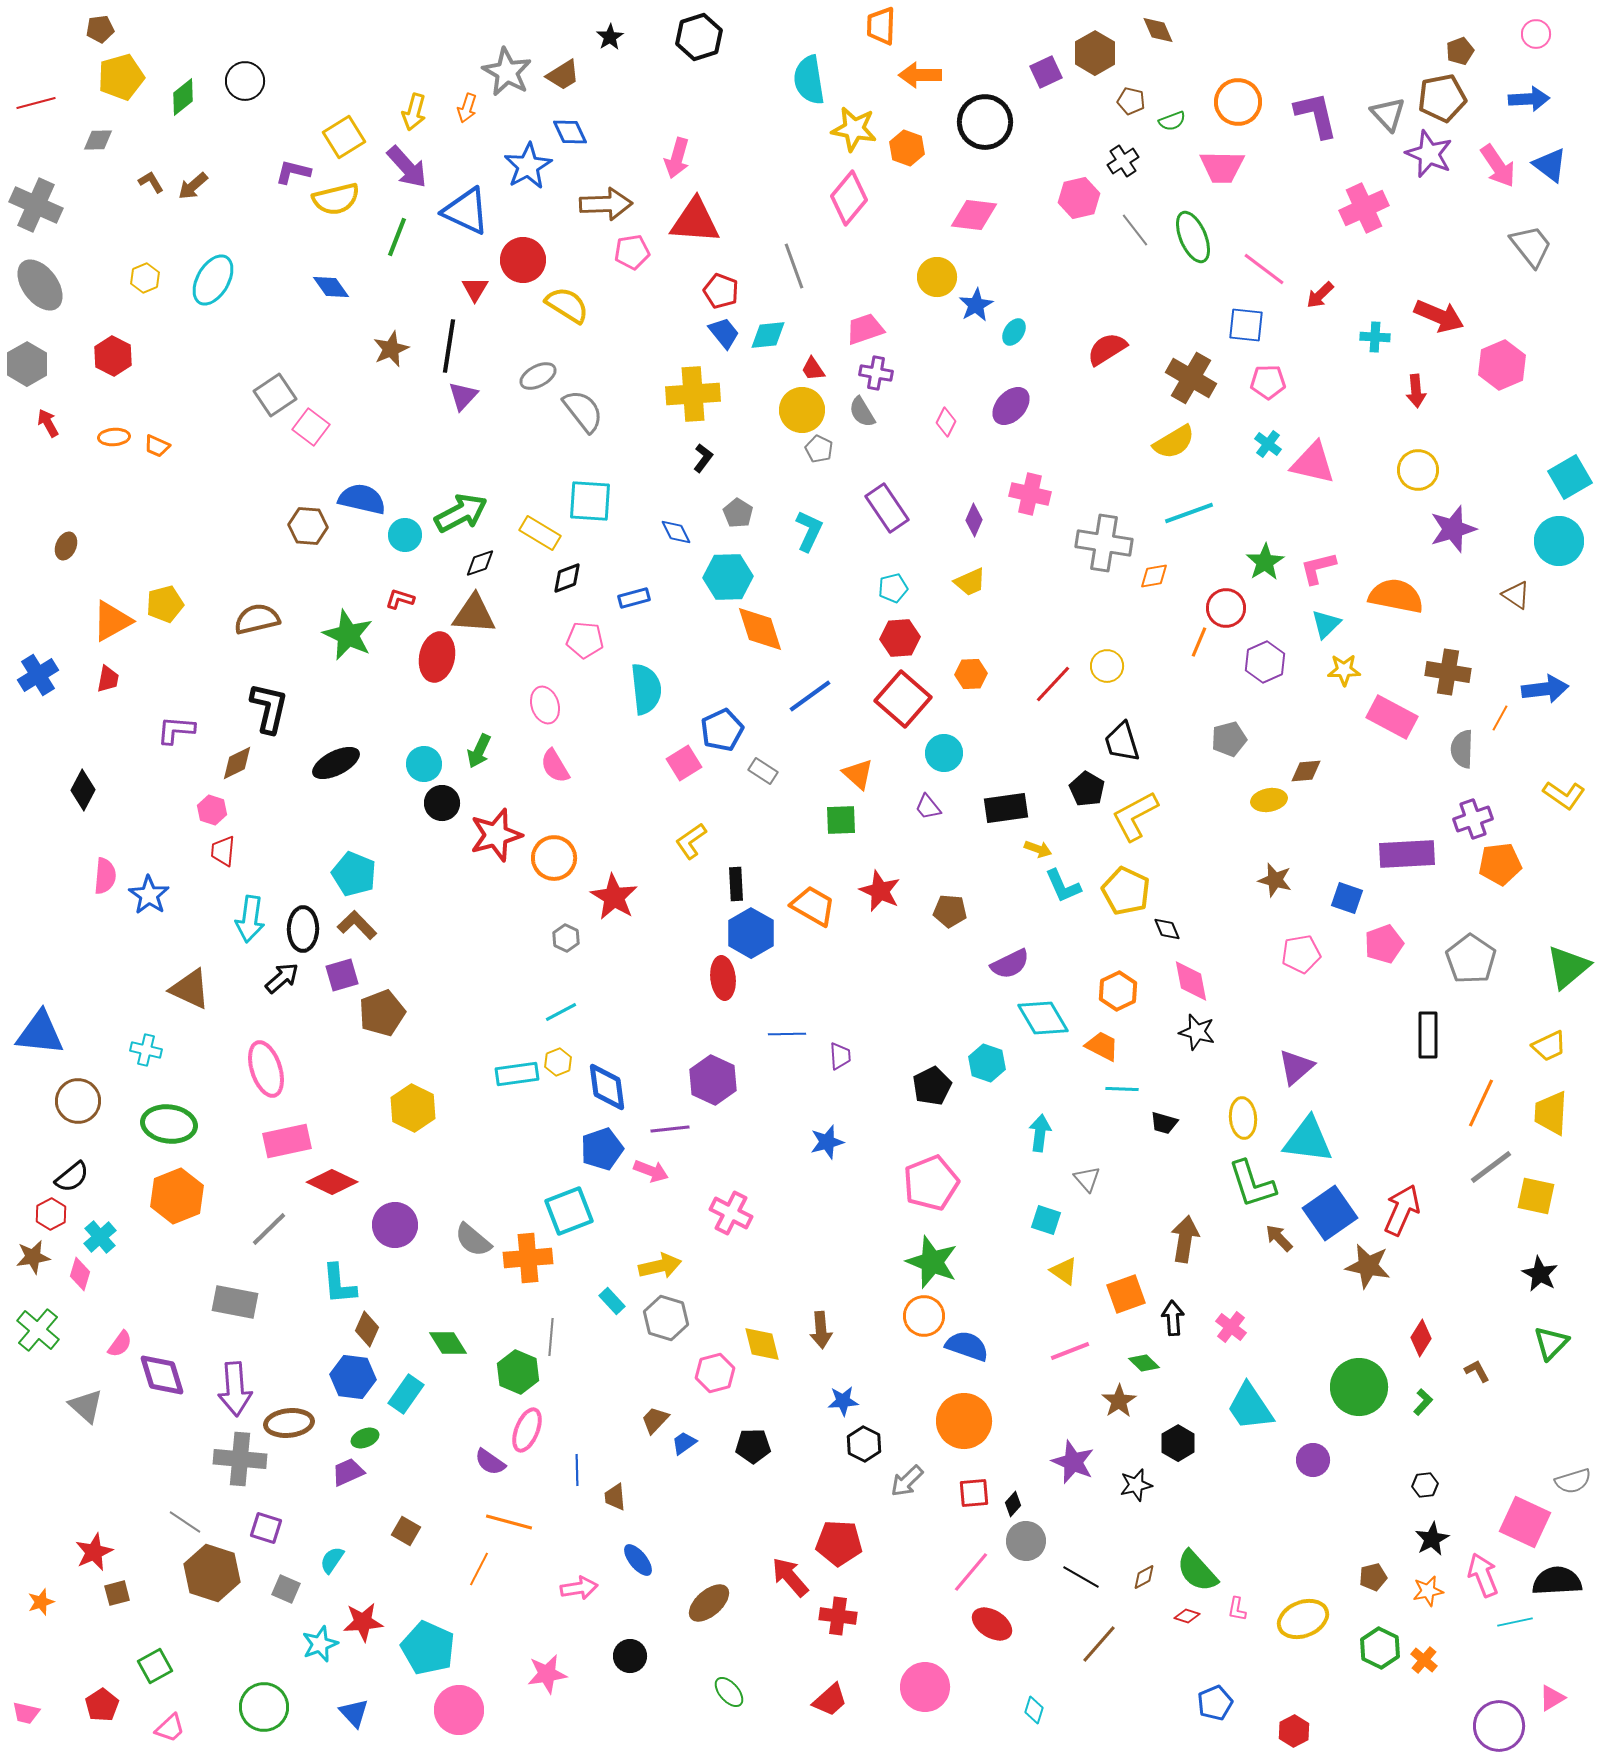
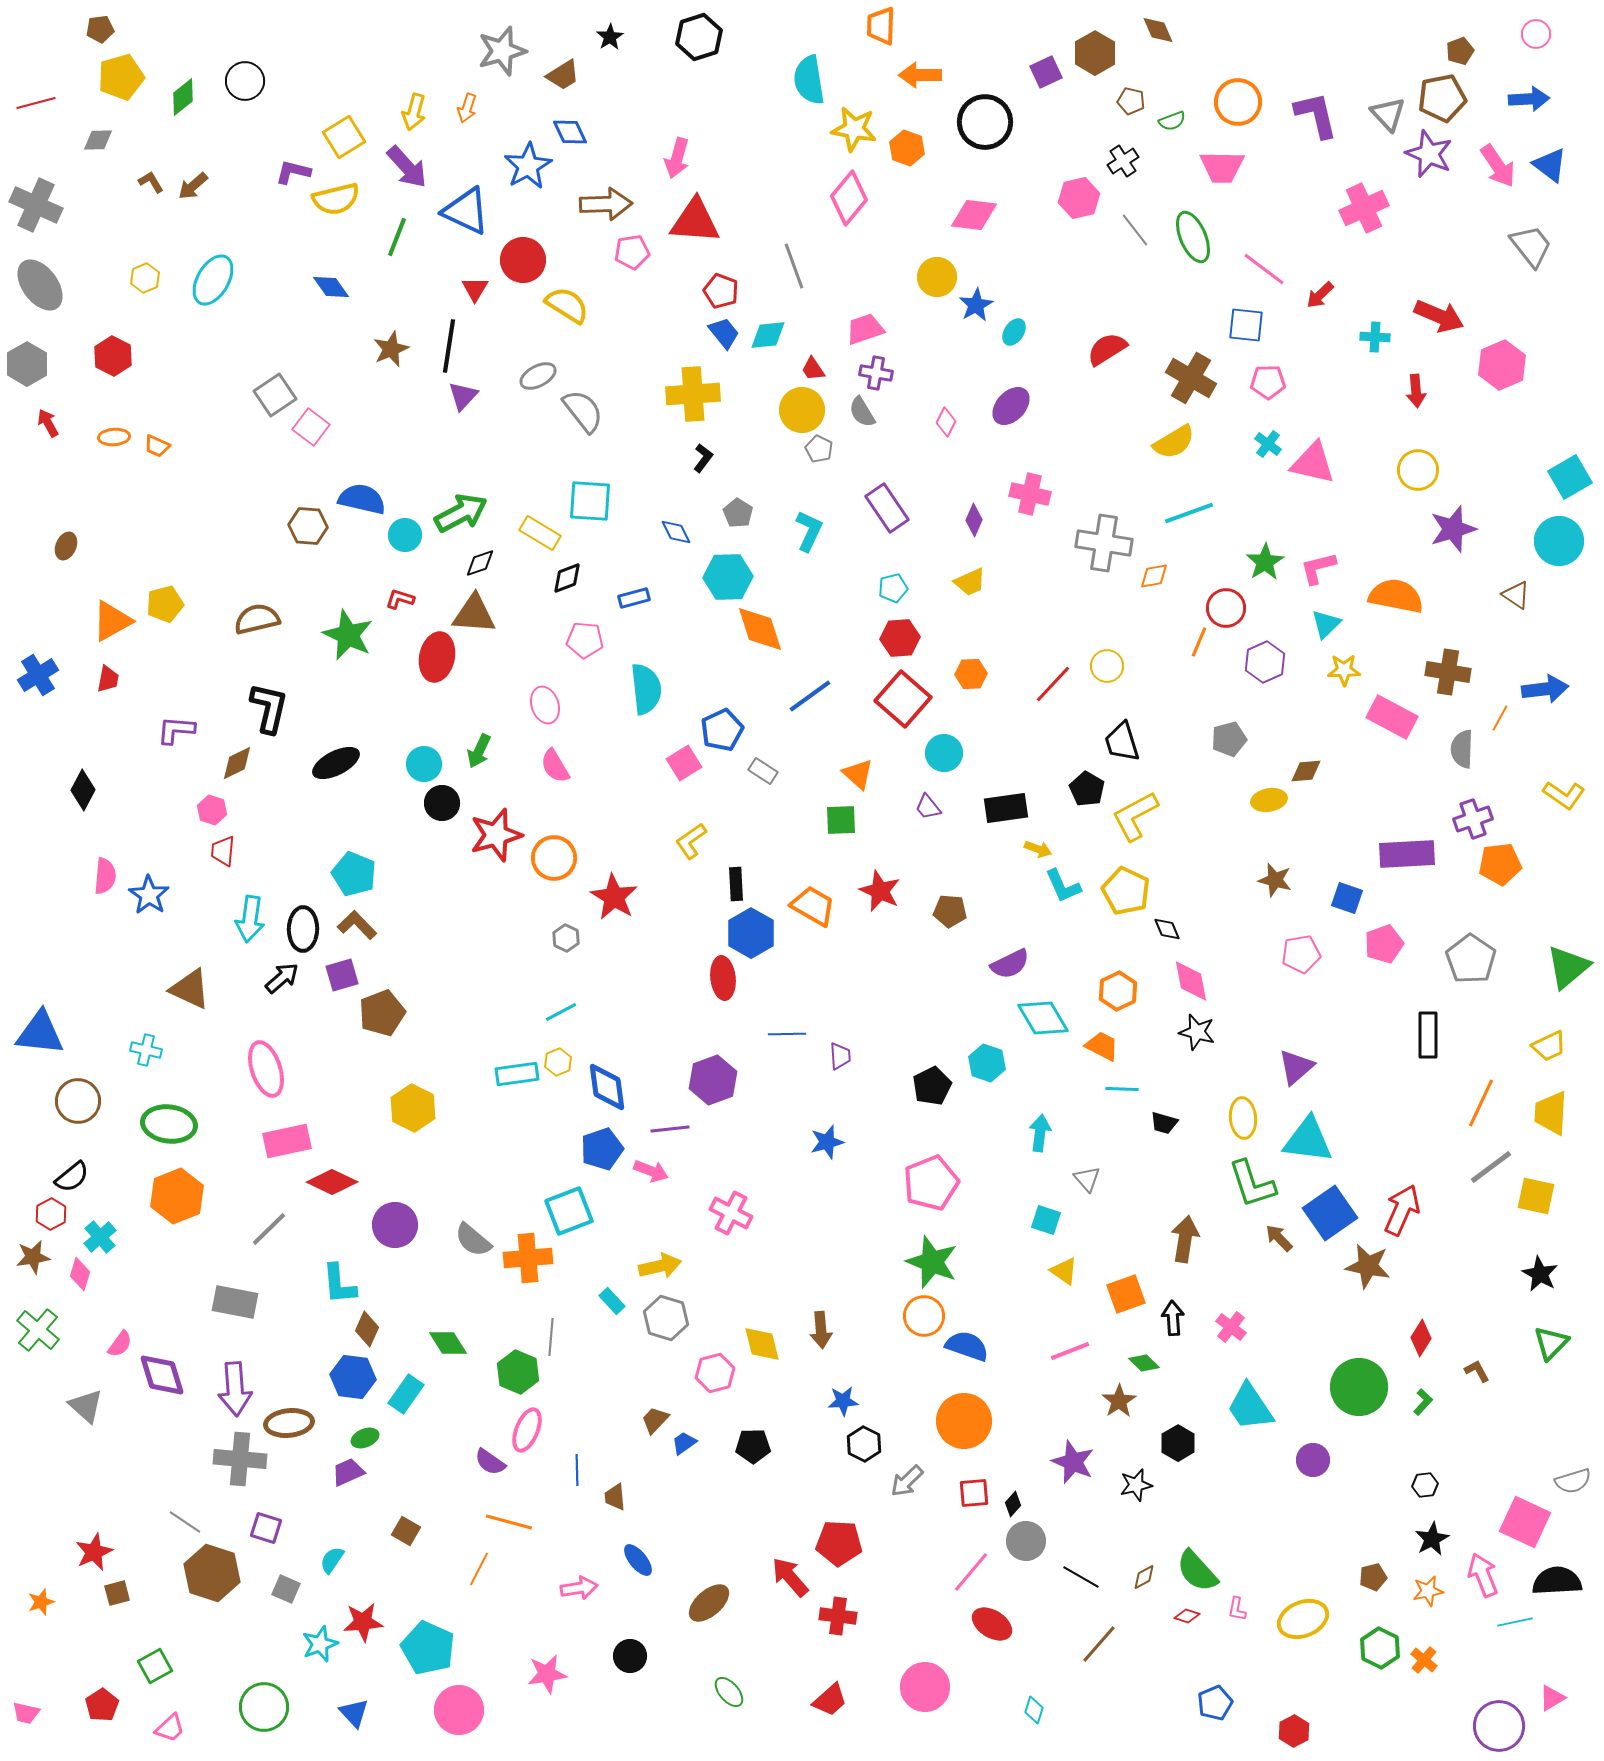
gray star at (507, 72): moved 5 px left, 21 px up; rotated 27 degrees clockwise
purple hexagon at (713, 1080): rotated 15 degrees clockwise
